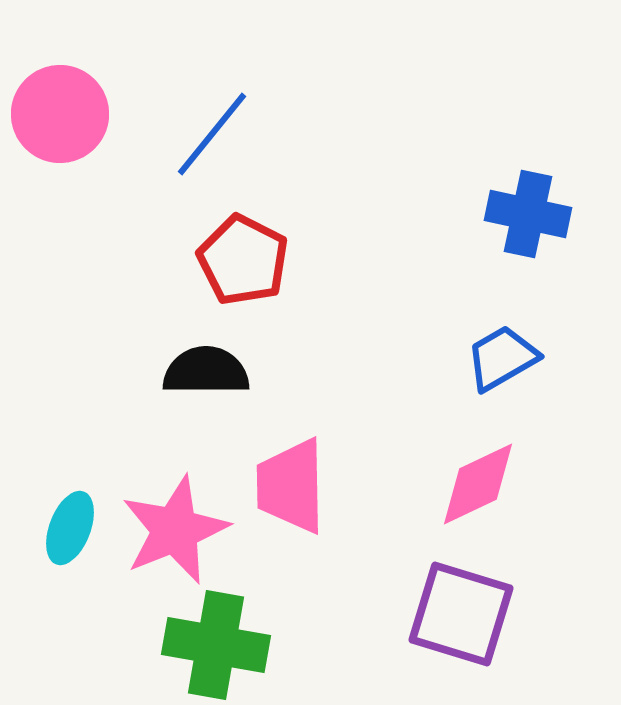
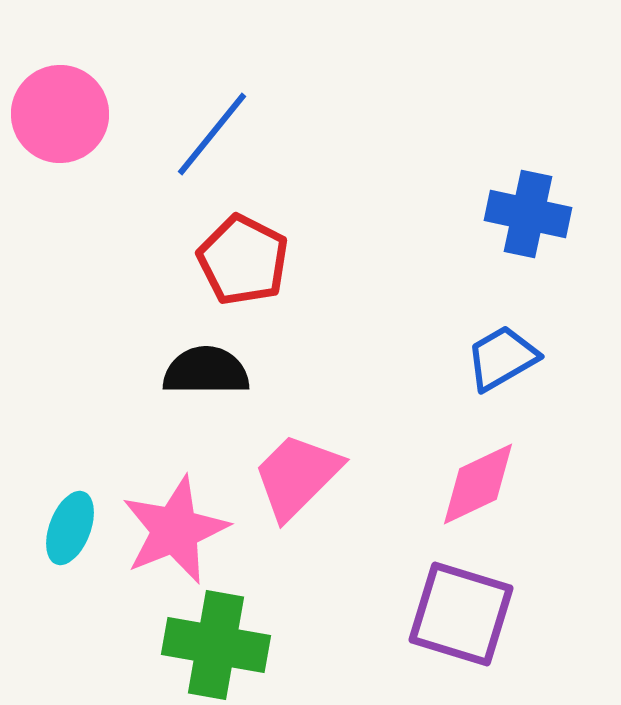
pink trapezoid: moved 6 px right, 10 px up; rotated 46 degrees clockwise
